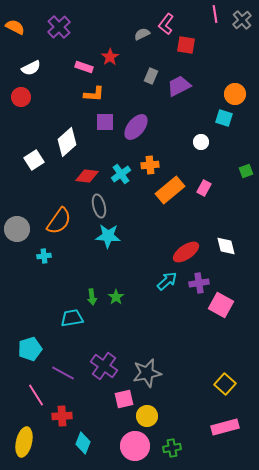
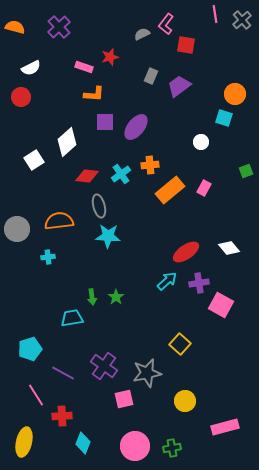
orange semicircle at (15, 27): rotated 12 degrees counterclockwise
red star at (110, 57): rotated 18 degrees clockwise
purple trapezoid at (179, 86): rotated 10 degrees counterclockwise
orange semicircle at (59, 221): rotated 132 degrees counterclockwise
white diamond at (226, 246): moved 3 px right, 2 px down; rotated 25 degrees counterclockwise
cyan cross at (44, 256): moved 4 px right, 1 px down
yellow square at (225, 384): moved 45 px left, 40 px up
yellow circle at (147, 416): moved 38 px right, 15 px up
